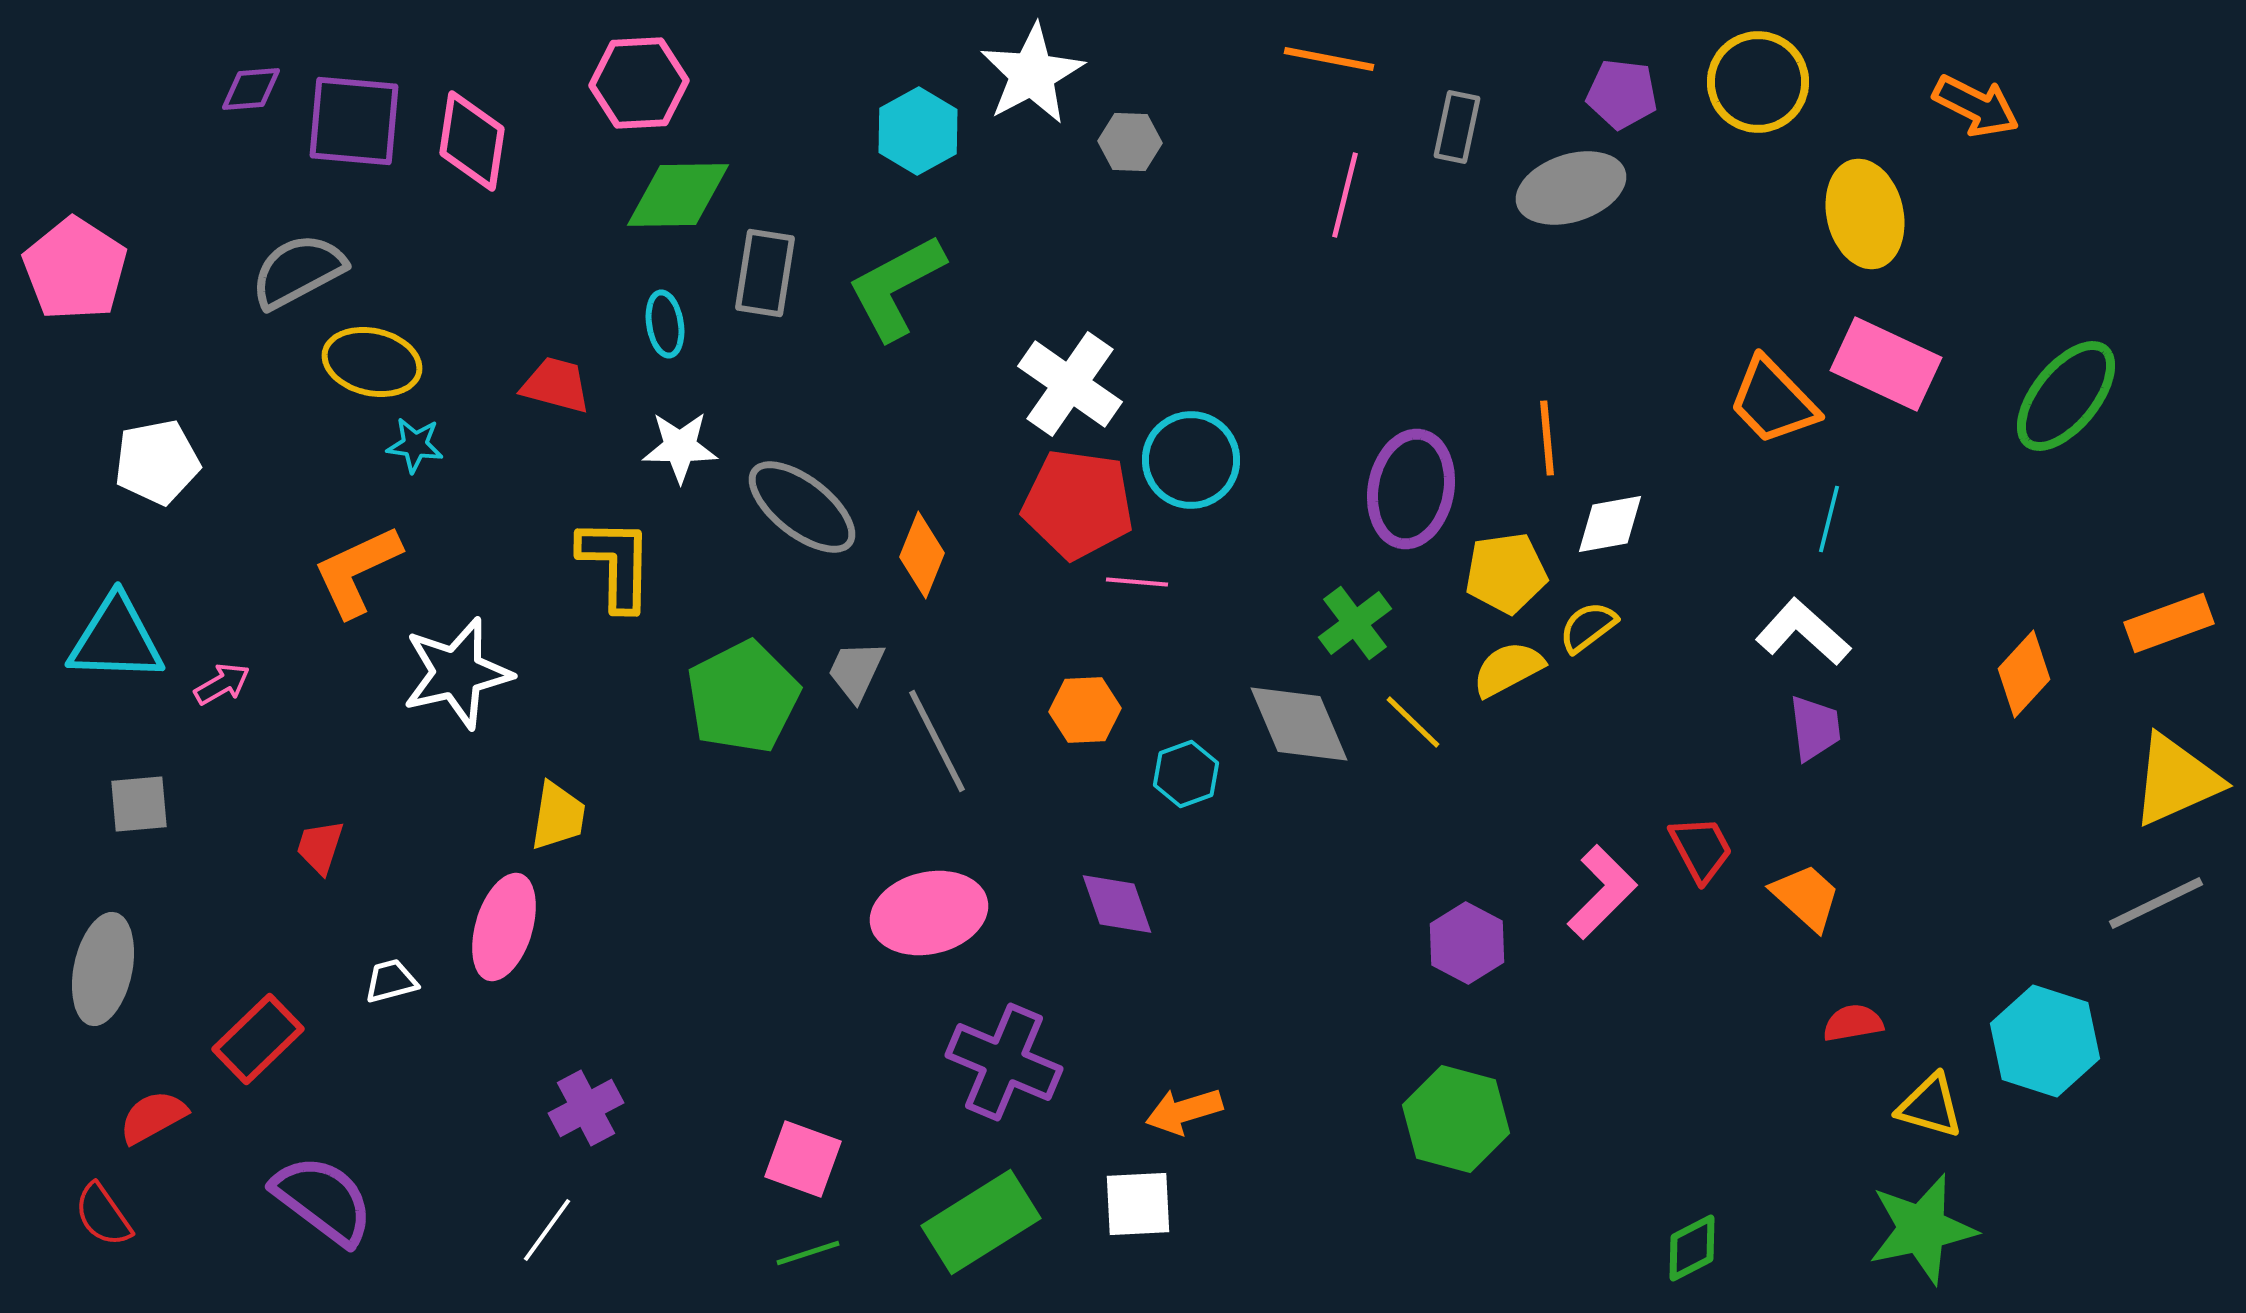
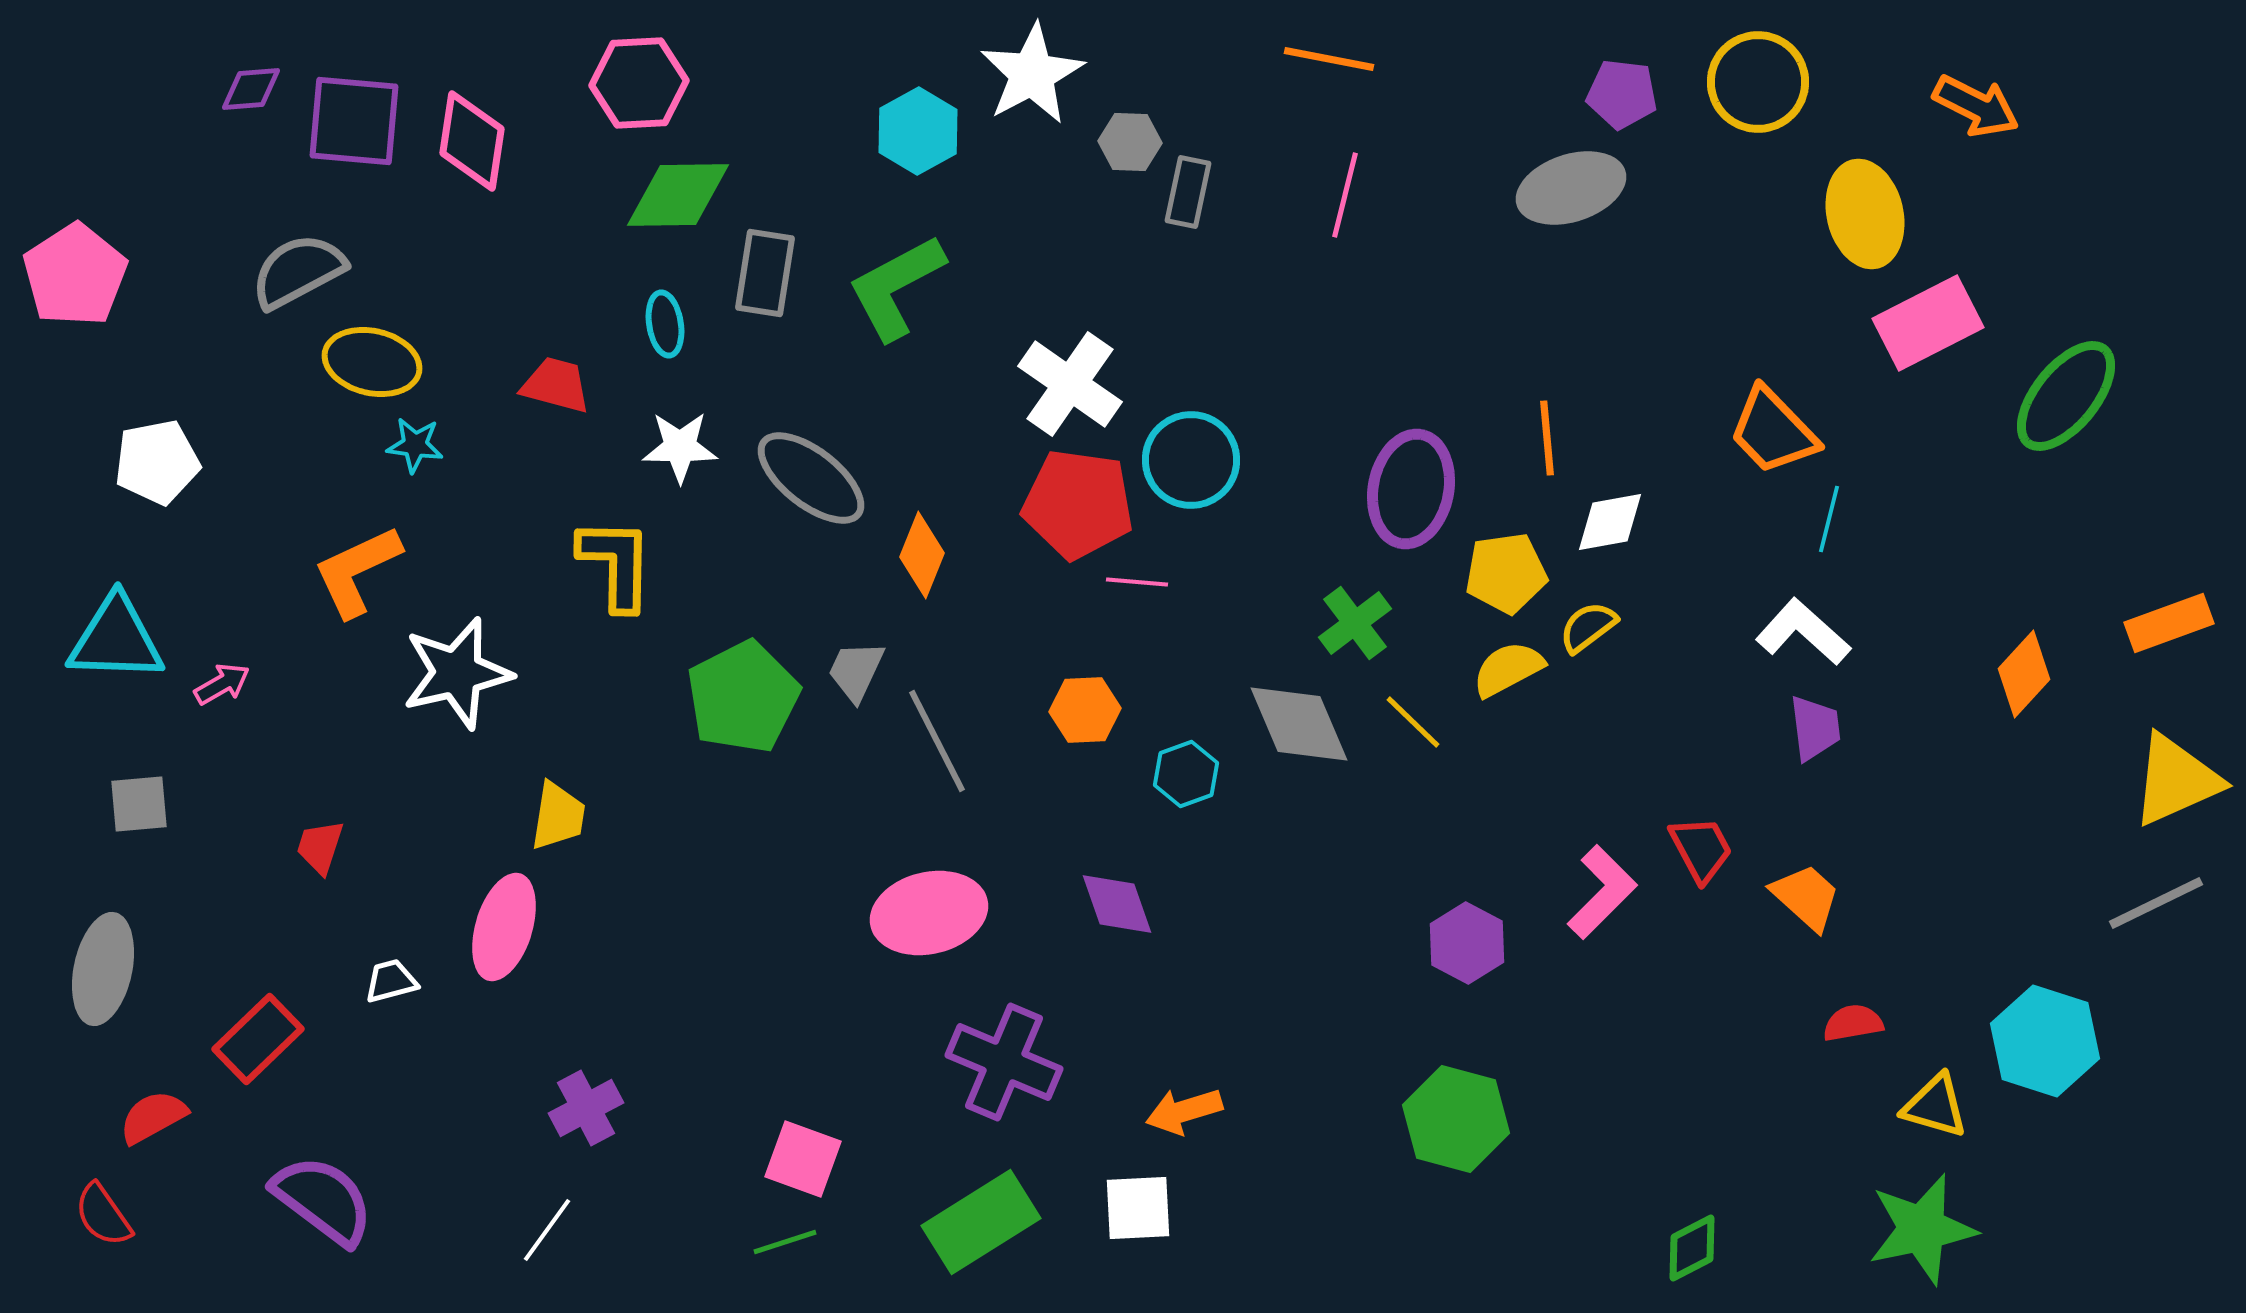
gray rectangle at (1457, 127): moved 269 px left, 65 px down
pink pentagon at (75, 269): moved 6 px down; rotated 6 degrees clockwise
pink rectangle at (1886, 364): moved 42 px right, 41 px up; rotated 52 degrees counterclockwise
orange trapezoid at (1773, 401): moved 30 px down
gray ellipse at (802, 507): moved 9 px right, 29 px up
white diamond at (1610, 524): moved 2 px up
yellow triangle at (1930, 1106): moved 5 px right
white square at (1138, 1204): moved 4 px down
green line at (808, 1253): moved 23 px left, 11 px up
